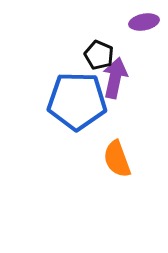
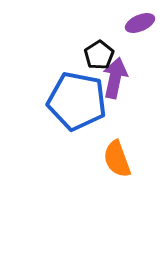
purple ellipse: moved 4 px left, 1 px down; rotated 12 degrees counterclockwise
black pentagon: rotated 16 degrees clockwise
blue pentagon: rotated 10 degrees clockwise
